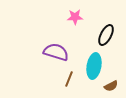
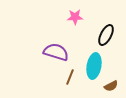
brown line: moved 1 px right, 2 px up
